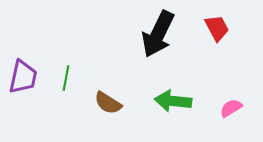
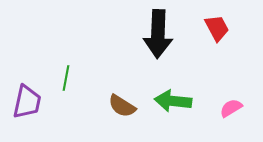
black arrow: rotated 24 degrees counterclockwise
purple trapezoid: moved 4 px right, 25 px down
brown semicircle: moved 14 px right, 3 px down
